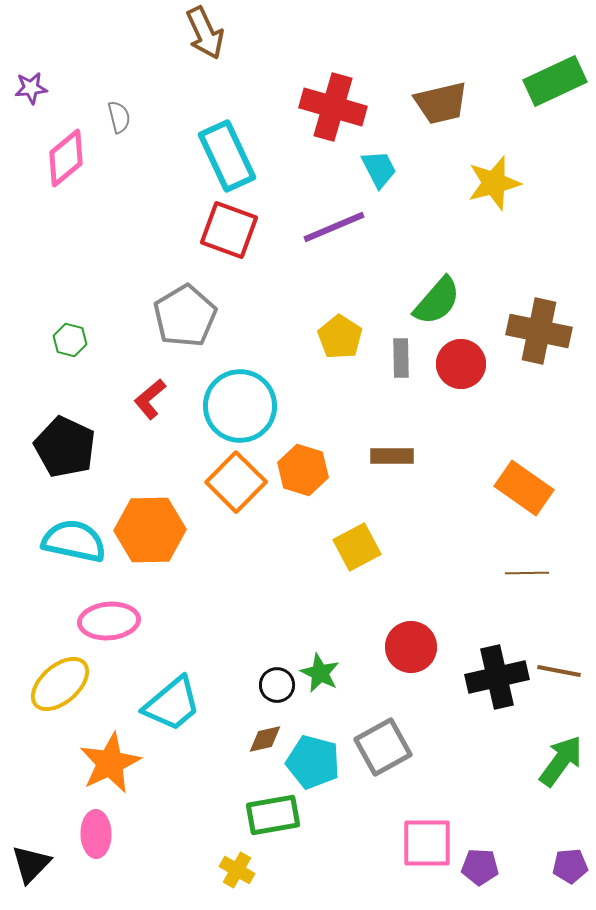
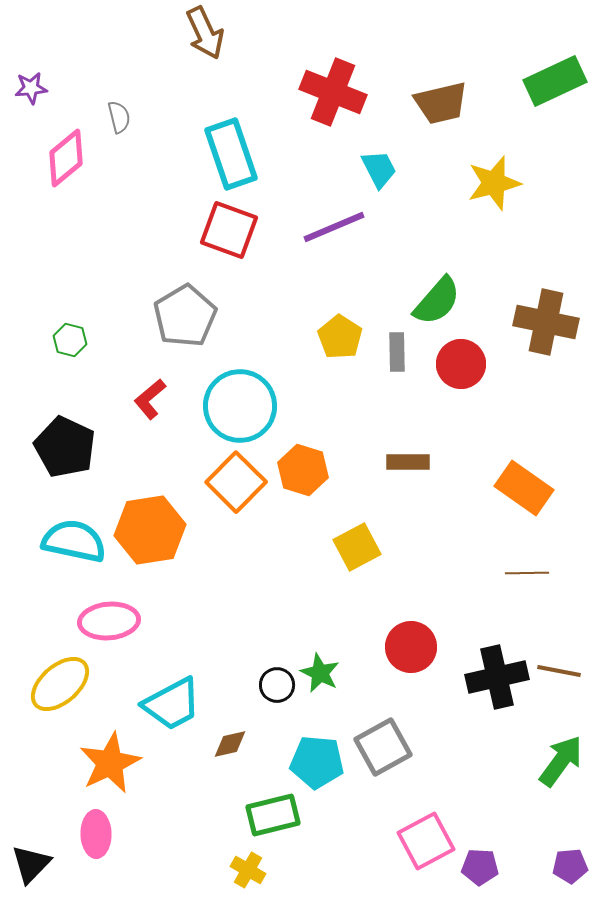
red cross at (333, 107): moved 15 px up; rotated 6 degrees clockwise
cyan rectangle at (227, 156): moved 4 px right, 2 px up; rotated 6 degrees clockwise
brown cross at (539, 331): moved 7 px right, 9 px up
gray rectangle at (401, 358): moved 4 px left, 6 px up
brown rectangle at (392, 456): moved 16 px right, 6 px down
orange hexagon at (150, 530): rotated 8 degrees counterclockwise
cyan trapezoid at (172, 704): rotated 12 degrees clockwise
brown diamond at (265, 739): moved 35 px left, 5 px down
cyan pentagon at (313, 762): moved 4 px right; rotated 10 degrees counterclockwise
green rectangle at (273, 815): rotated 4 degrees counterclockwise
pink square at (427, 843): moved 1 px left, 2 px up; rotated 28 degrees counterclockwise
yellow cross at (237, 870): moved 11 px right
